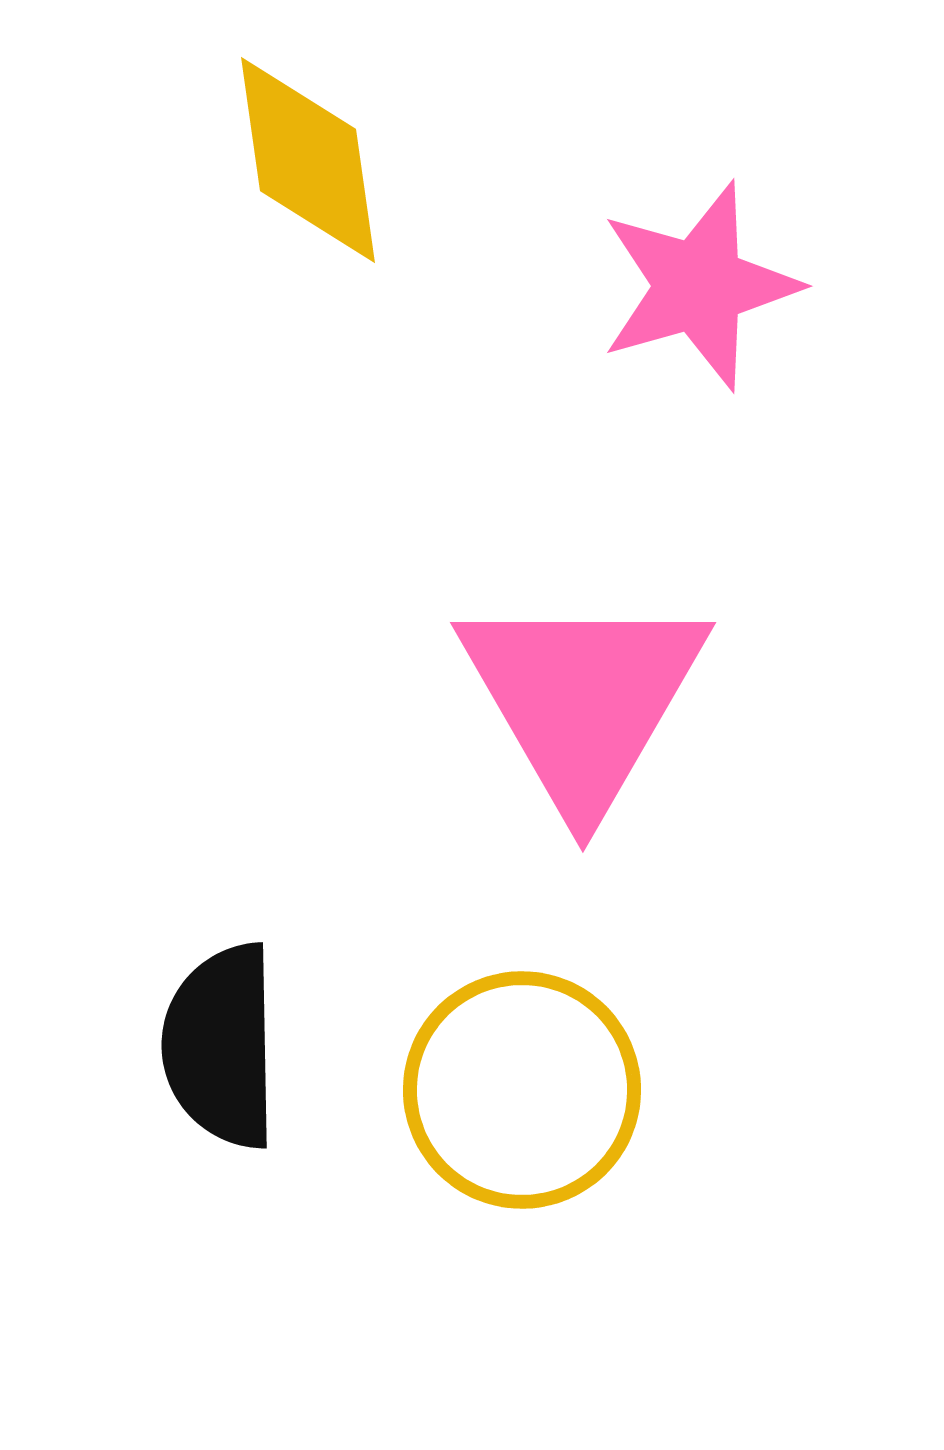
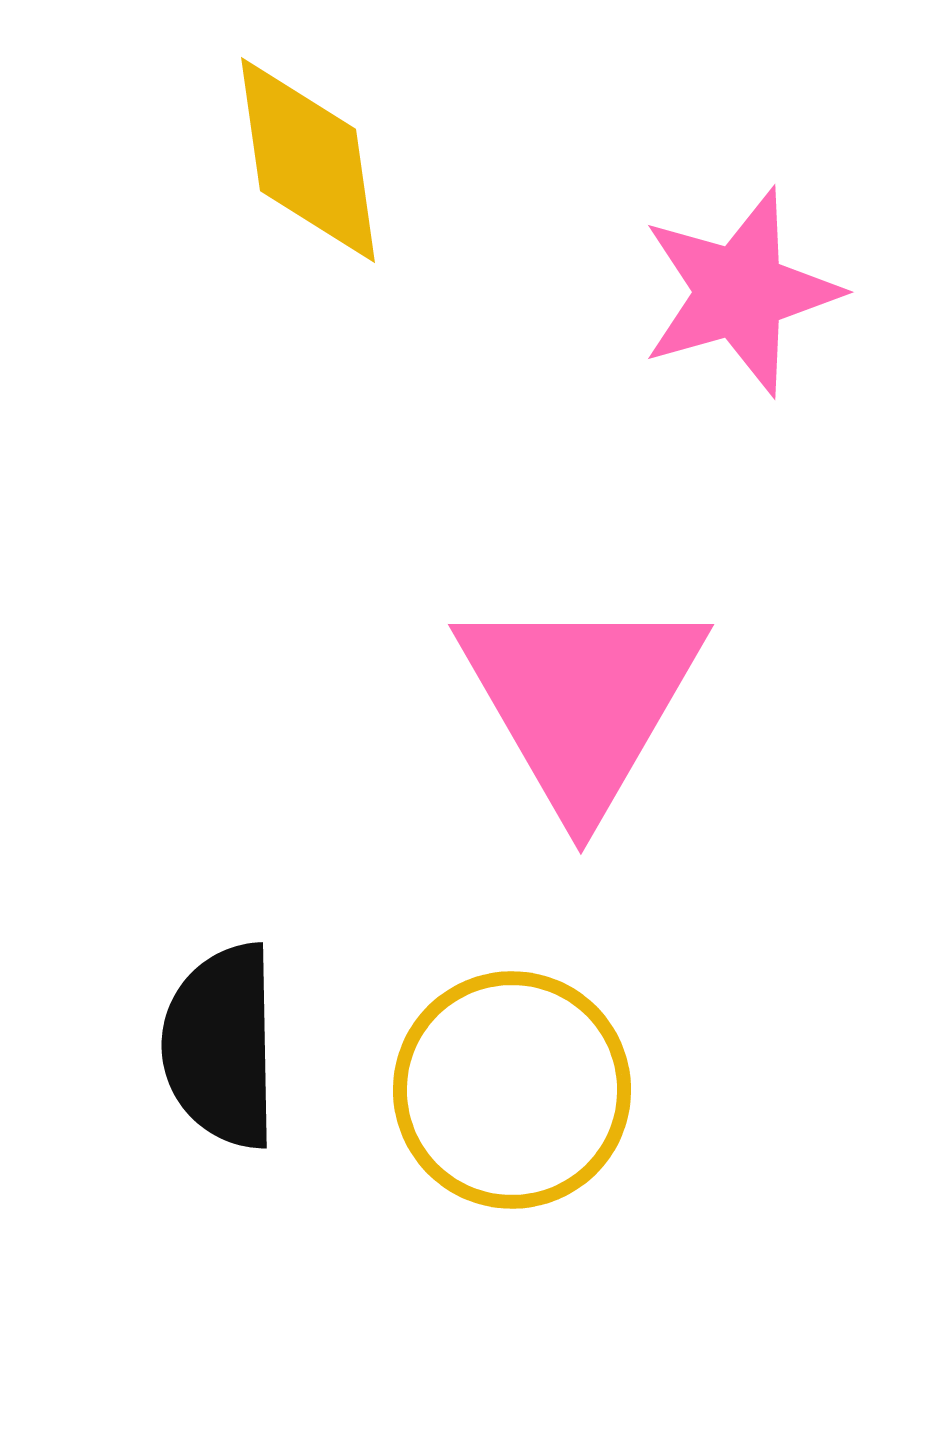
pink star: moved 41 px right, 6 px down
pink triangle: moved 2 px left, 2 px down
yellow circle: moved 10 px left
